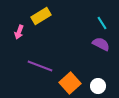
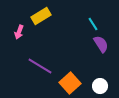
cyan line: moved 9 px left, 1 px down
purple semicircle: rotated 30 degrees clockwise
purple line: rotated 10 degrees clockwise
white circle: moved 2 px right
